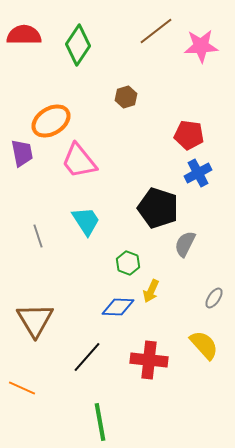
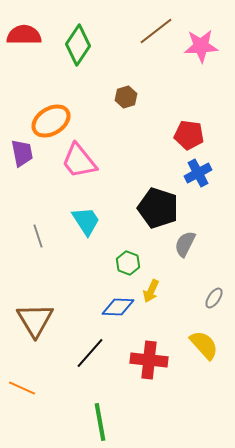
black line: moved 3 px right, 4 px up
